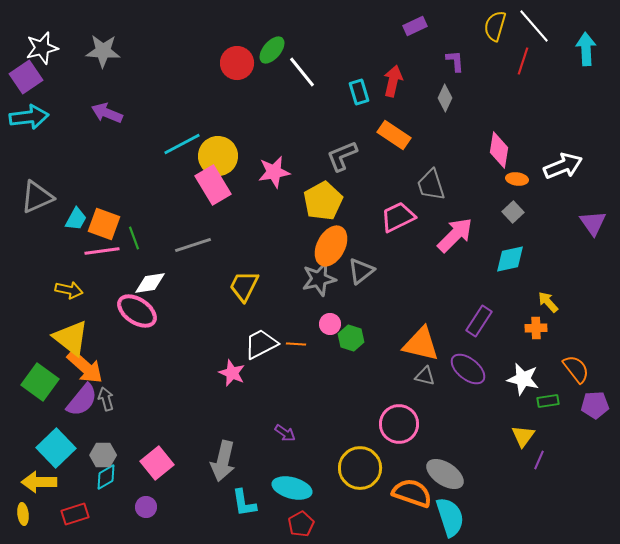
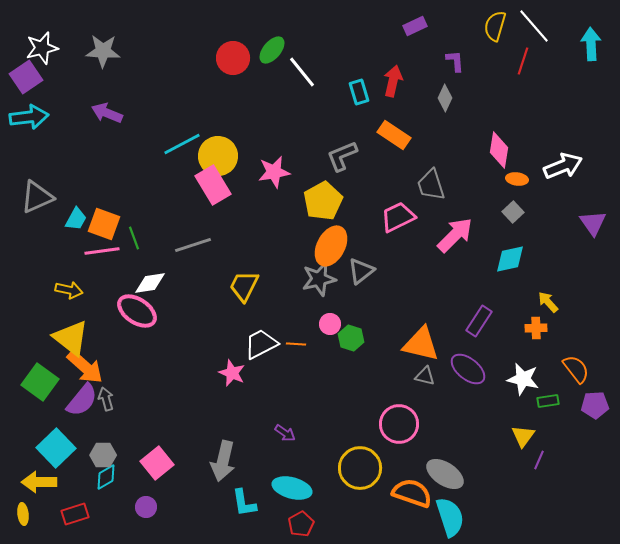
cyan arrow at (586, 49): moved 5 px right, 5 px up
red circle at (237, 63): moved 4 px left, 5 px up
